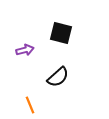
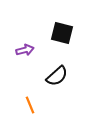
black square: moved 1 px right
black semicircle: moved 1 px left, 1 px up
